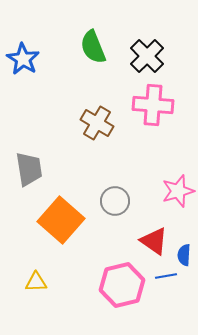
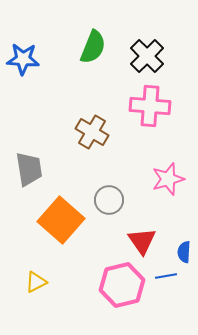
green semicircle: rotated 136 degrees counterclockwise
blue star: rotated 28 degrees counterclockwise
pink cross: moved 3 px left, 1 px down
brown cross: moved 5 px left, 9 px down
pink star: moved 10 px left, 12 px up
gray circle: moved 6 px left, 1 px up
red triangle: moved 12 px left; rotated 20 degrees clockwise
blue semicircle: moved 3 px up
yellow triangle: rotated 25 degrees counterclockwise
